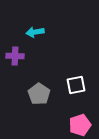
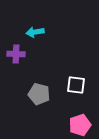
purple cross: moved 1 px right, 2 px up
white square: rotated 18 degrees clockwise
gray pentagon: rotated 20 degrees counterclockwise
